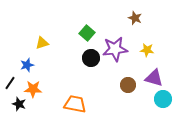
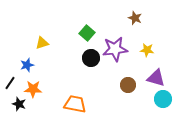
purple triangle: moved 2 px right
